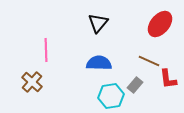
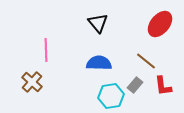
black triangle: rotated 20 degrees counterclockwise
brown line: moved 3 px left; rotated 15 degrees clockwise
red L-shape: moved 5 px left, 7 px down
